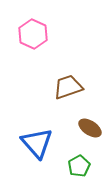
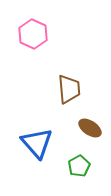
brown trapezoid: moved 1 px right, 2 px down; rotated 104 degrees clockwise
